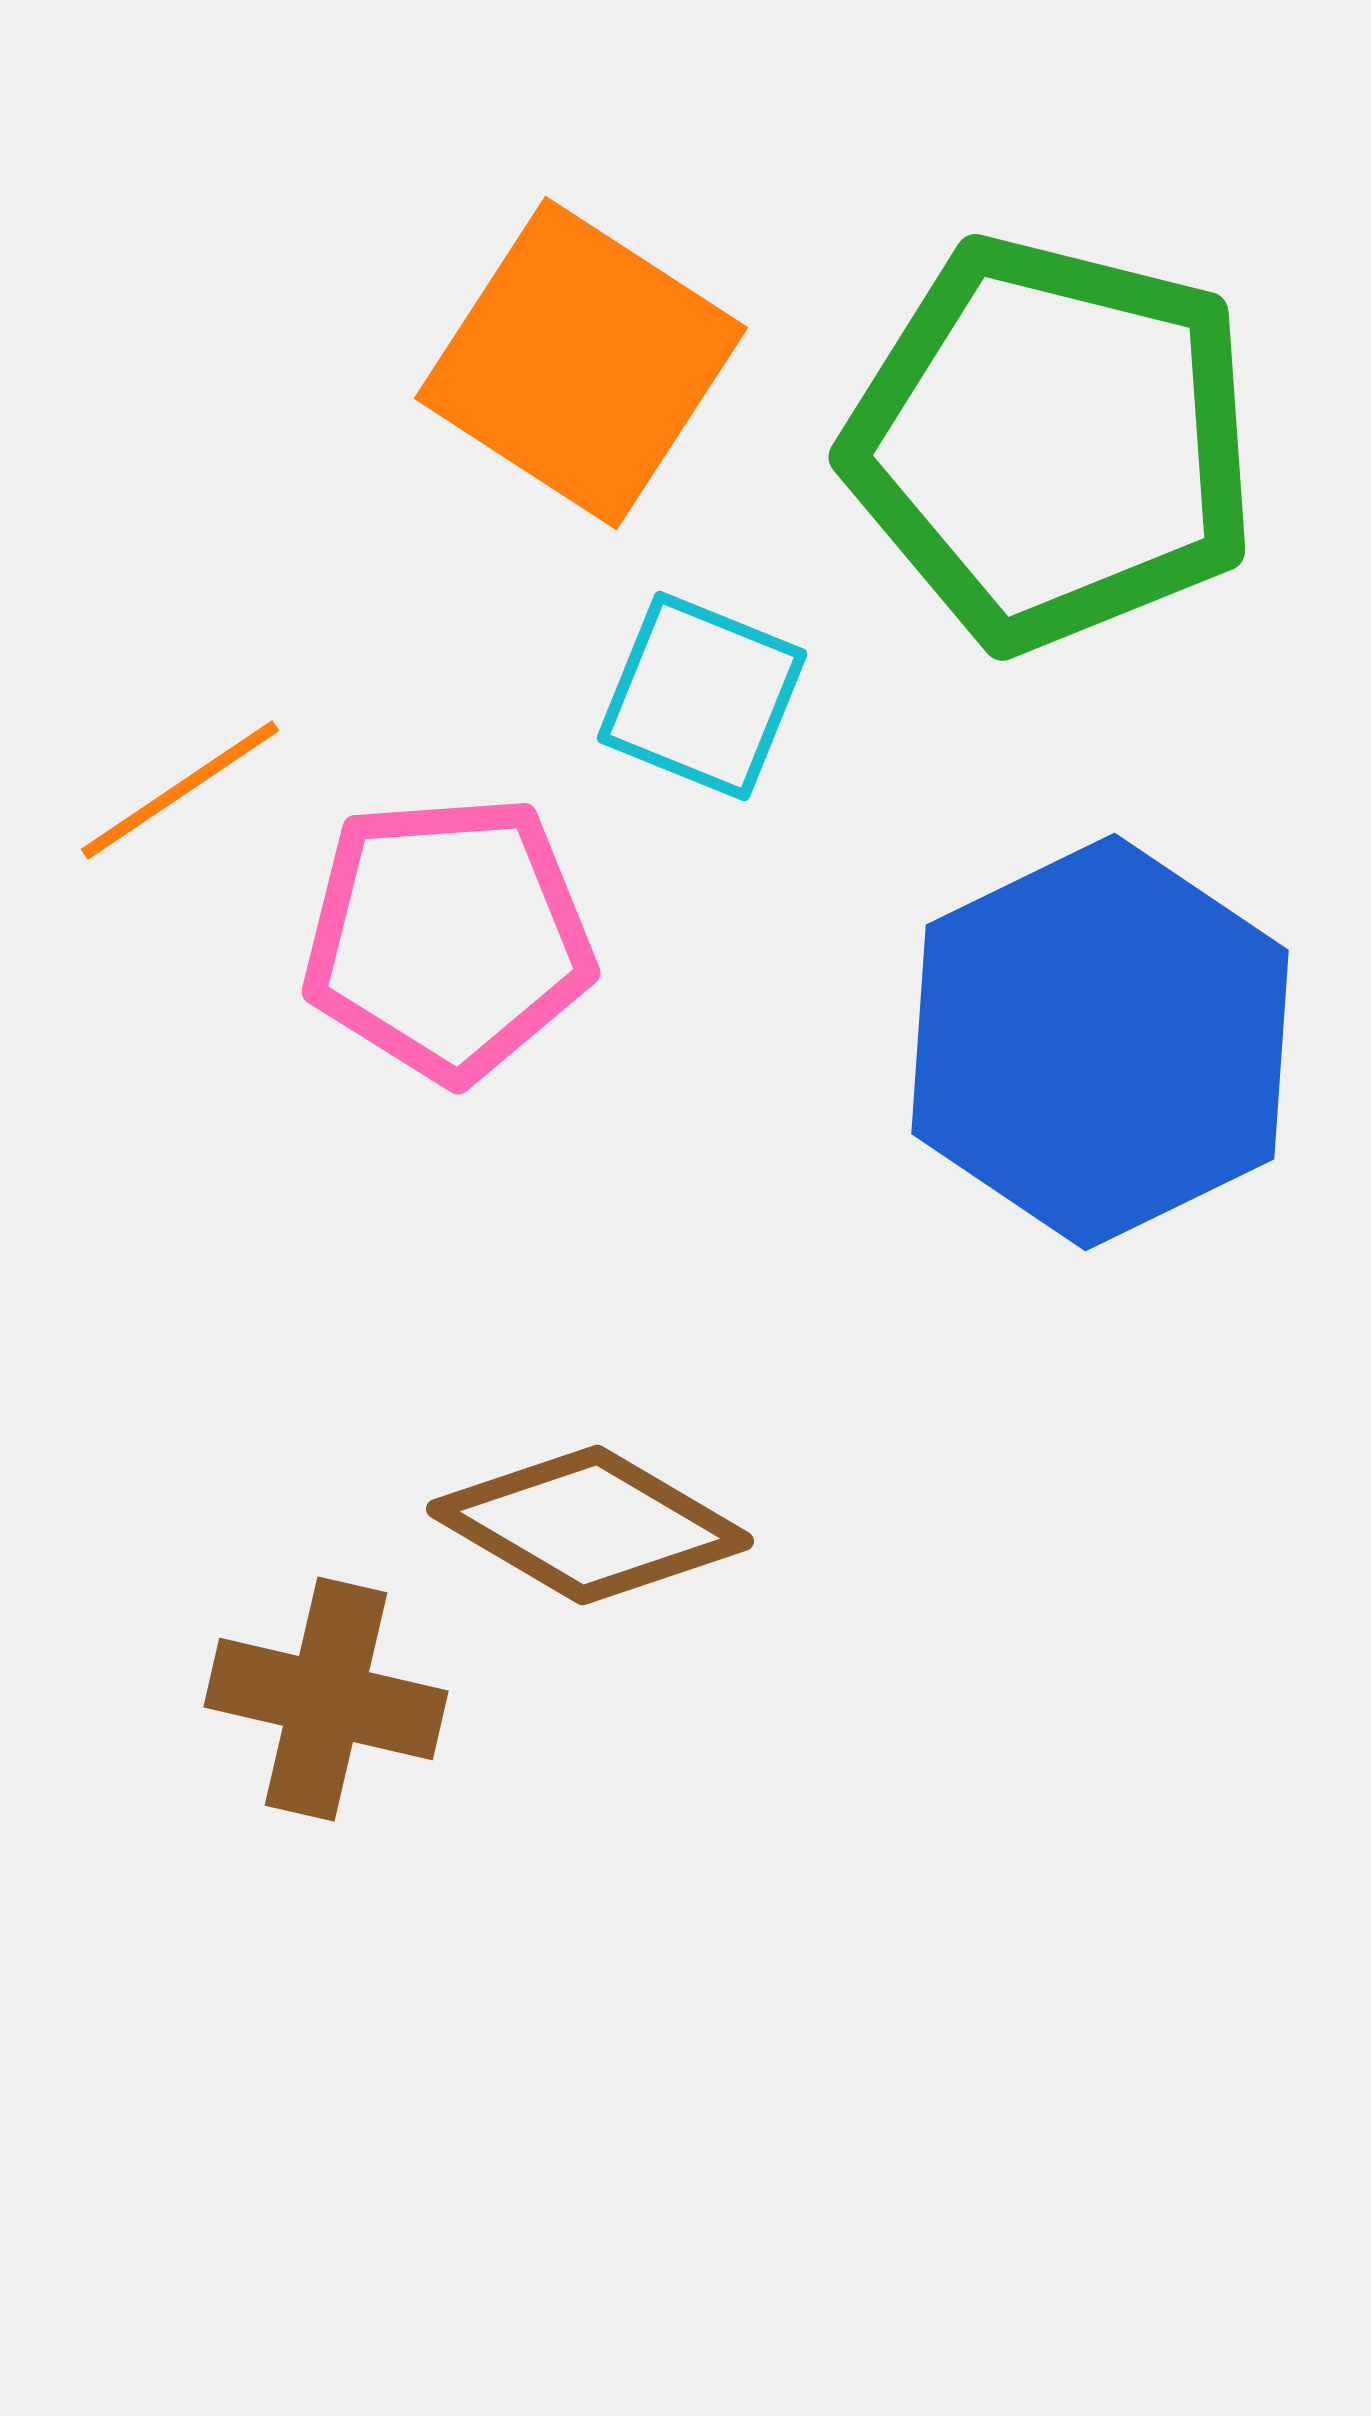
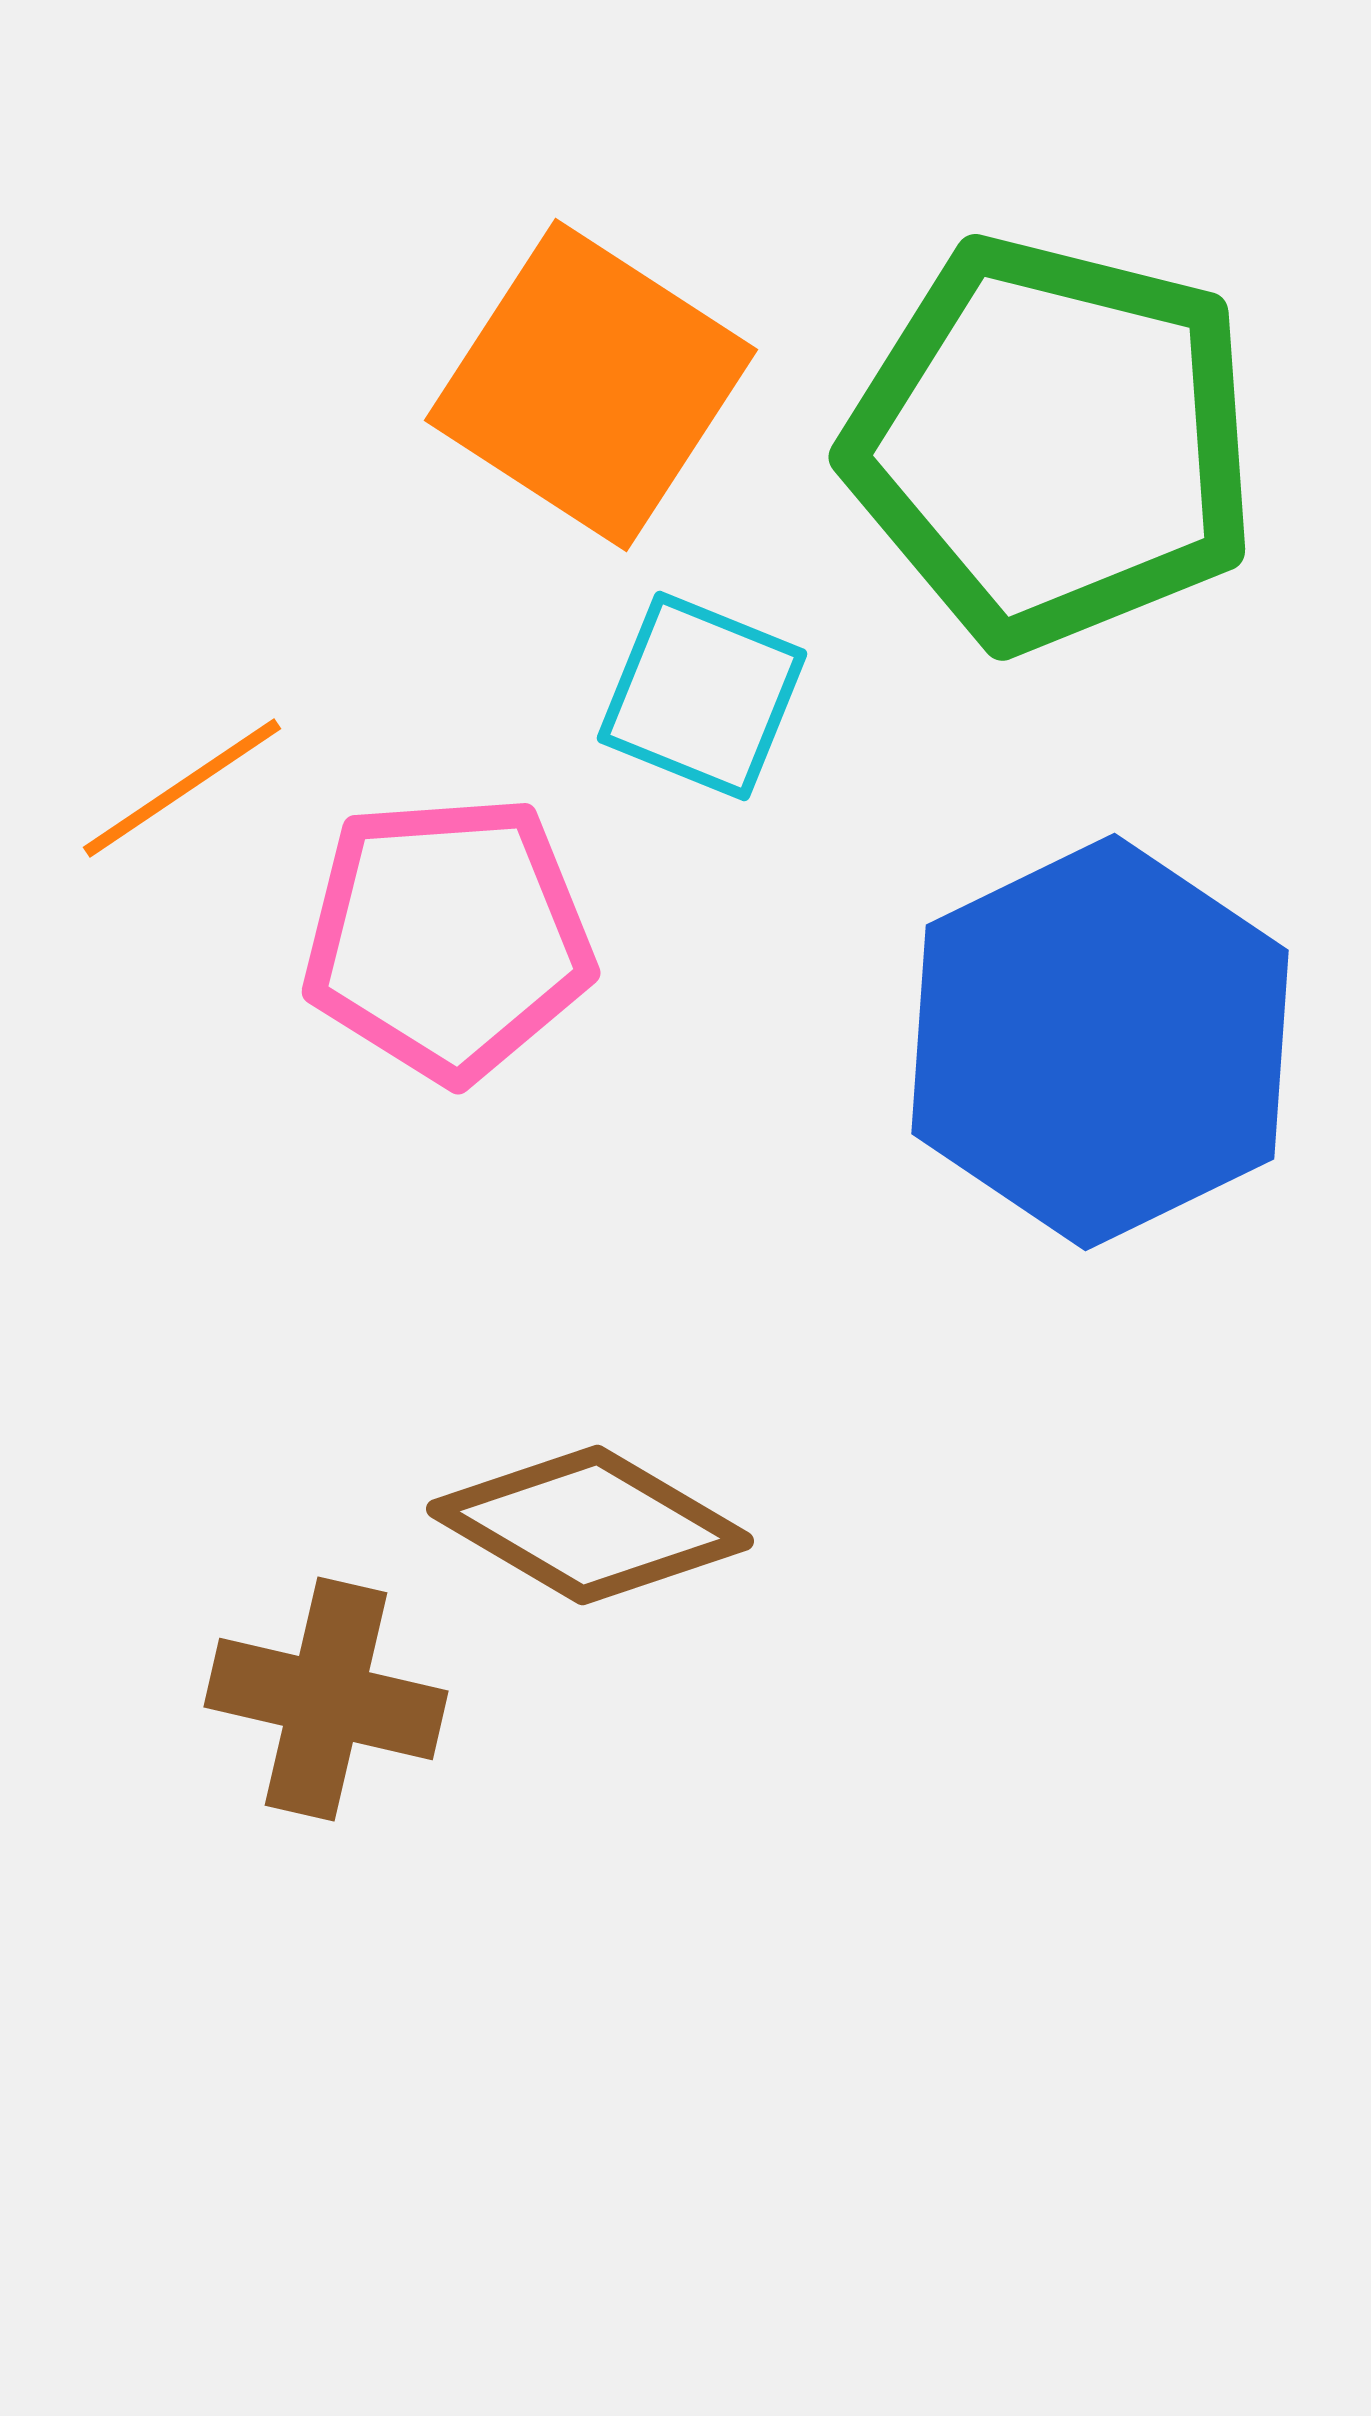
orange square: moved 10 px right, 22 px down
orange line: moved 2 px right, 2 px up
